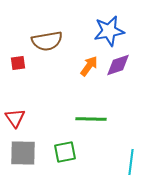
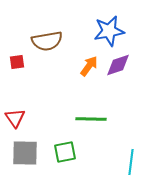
red square: moved 1 px left, 1 px up
gray square: moved 2 px right
